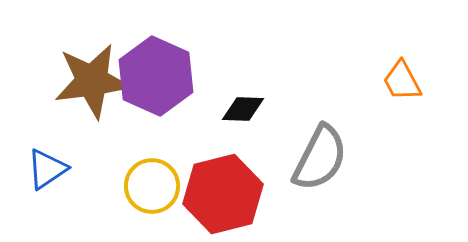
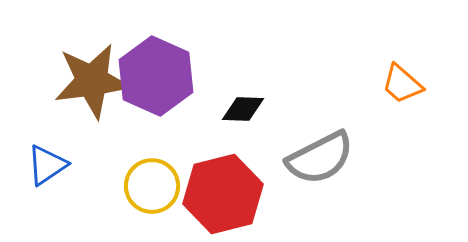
orange trapezoid: moved 3 px down; rotated 21 degrees counterclockwise
gray semicircle: rotated 36 degrees clockwise
blue triangle: moved 4 px up
